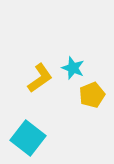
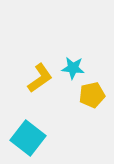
cyan star: rotated 15 degrees counterclockwise
yellow pentagon: rotated 10 degrees clockwise
